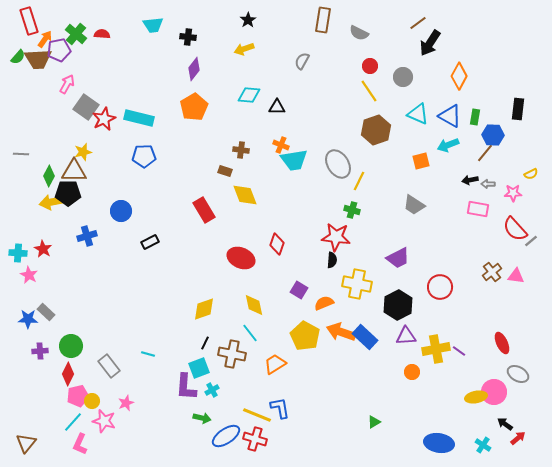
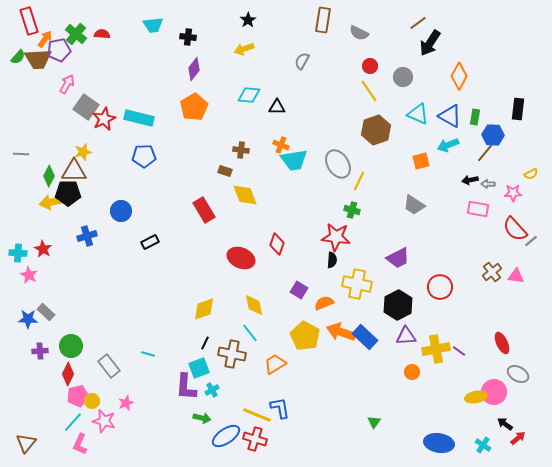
green triangle at (374, 422): rotated 24 degrees counterclockwise
